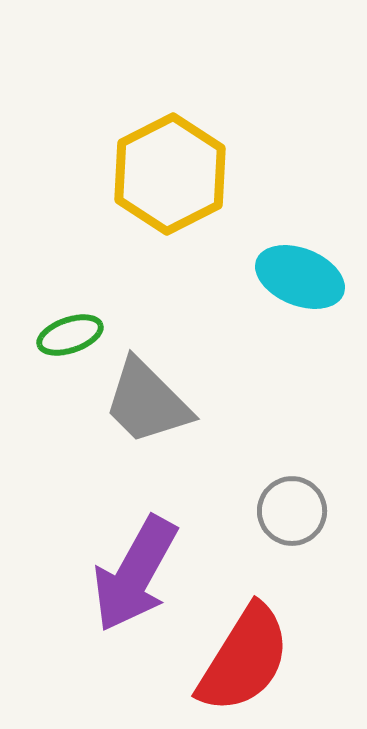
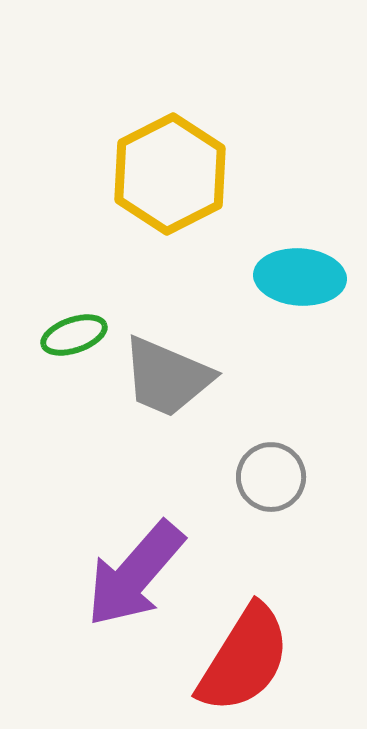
cyan ellipse: rotated 18 degrees counterclockwise
green ellipse: moved 4 px right
gray trapezoid: moved 20 px right, 25 px up; rotated 22 degrees counterclockwise
gray circle: moved 21 px left, 34 px up
purple arrow: rotated 12 degrees clockwise
